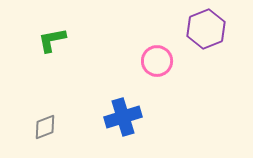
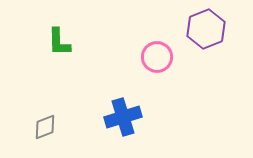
green L-shape: moved 7 px right, 2 px down; rotated 80 degrees counterclockwise
pink circle: moved 4 px up
